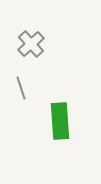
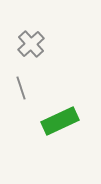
green rectangle: rotated 69 degrees clockwise
